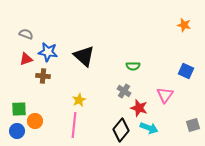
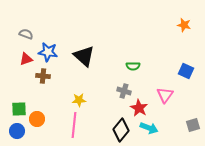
gray cross: rotated 16 degrees counterclockwise
yellow star: rotated 24 degrees clockwise
red star: rotated 12 degrees clockwise
orange circle: moved 2 px right, 2 px up
